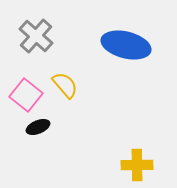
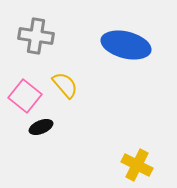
gray cross: rotated 32 degrees counterclockwise
pink square: moved 1 px left, 1 px down
black ellipse: moved 3 px right
yellow cross: rotated 28 degrees clockwise
